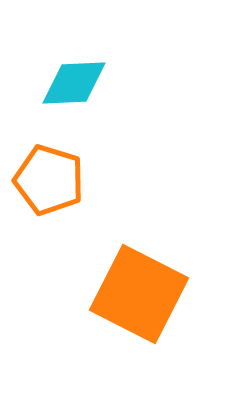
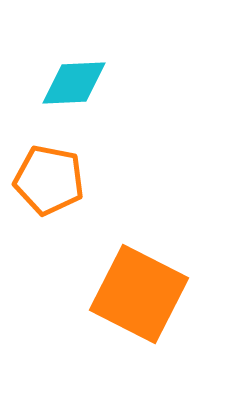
orange pentagon: rotated 6 degrees counterclockwise
